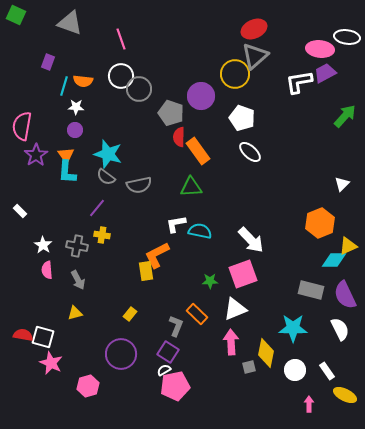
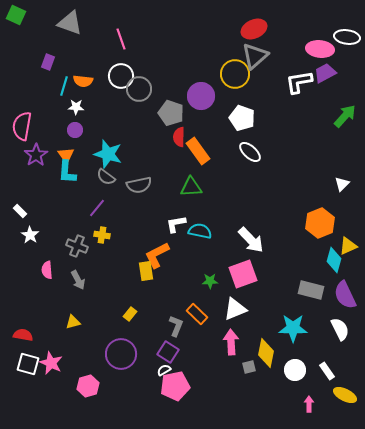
white star at (43, 245): moved 13 px left, 10 px up
gray cross at (77, 246): rotated 10 degrees clockwise
cyan diamond at (334, 260): rotated 75 degrees counterclockwise
yellow triangle at (75, 313): moved 2 px left, 9 px down
white square at (43, 337): moved 15 px left, 27 px down
